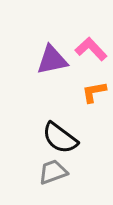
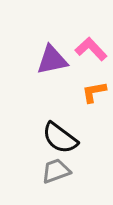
gray trapezoid: moved 3 px right, 1 px up
